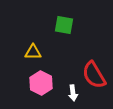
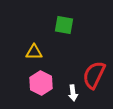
yellow triangle: moved 1 px right
red semicircle: rotated 56 degrees clockwise
